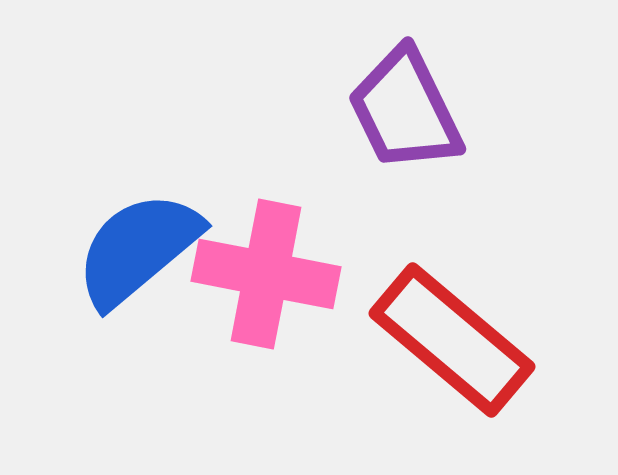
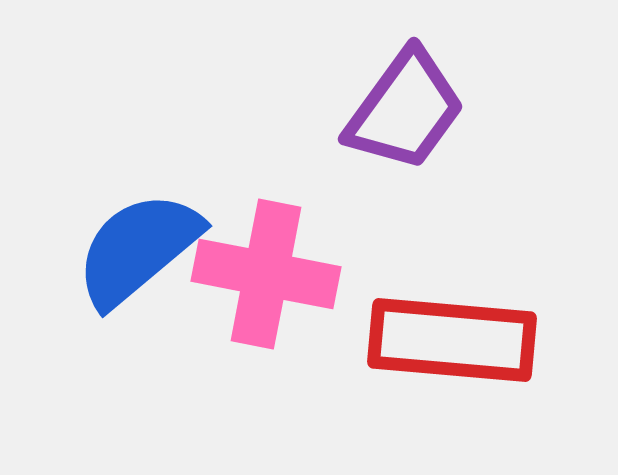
purple trapezoid: rotated 118 degrees counterclockwise
red rectangle: rotated 35 degrees counterclockwise
